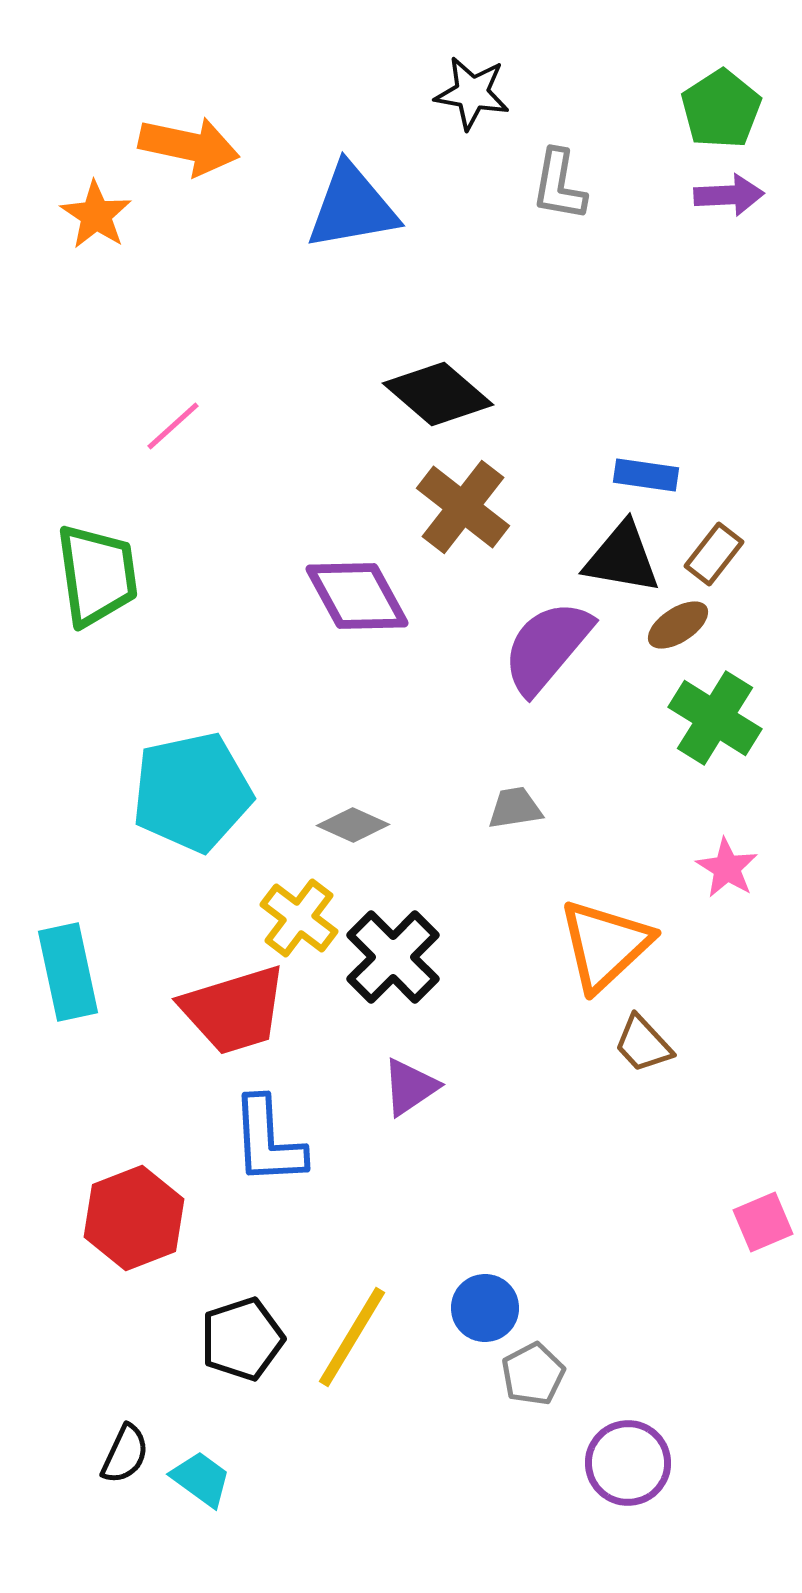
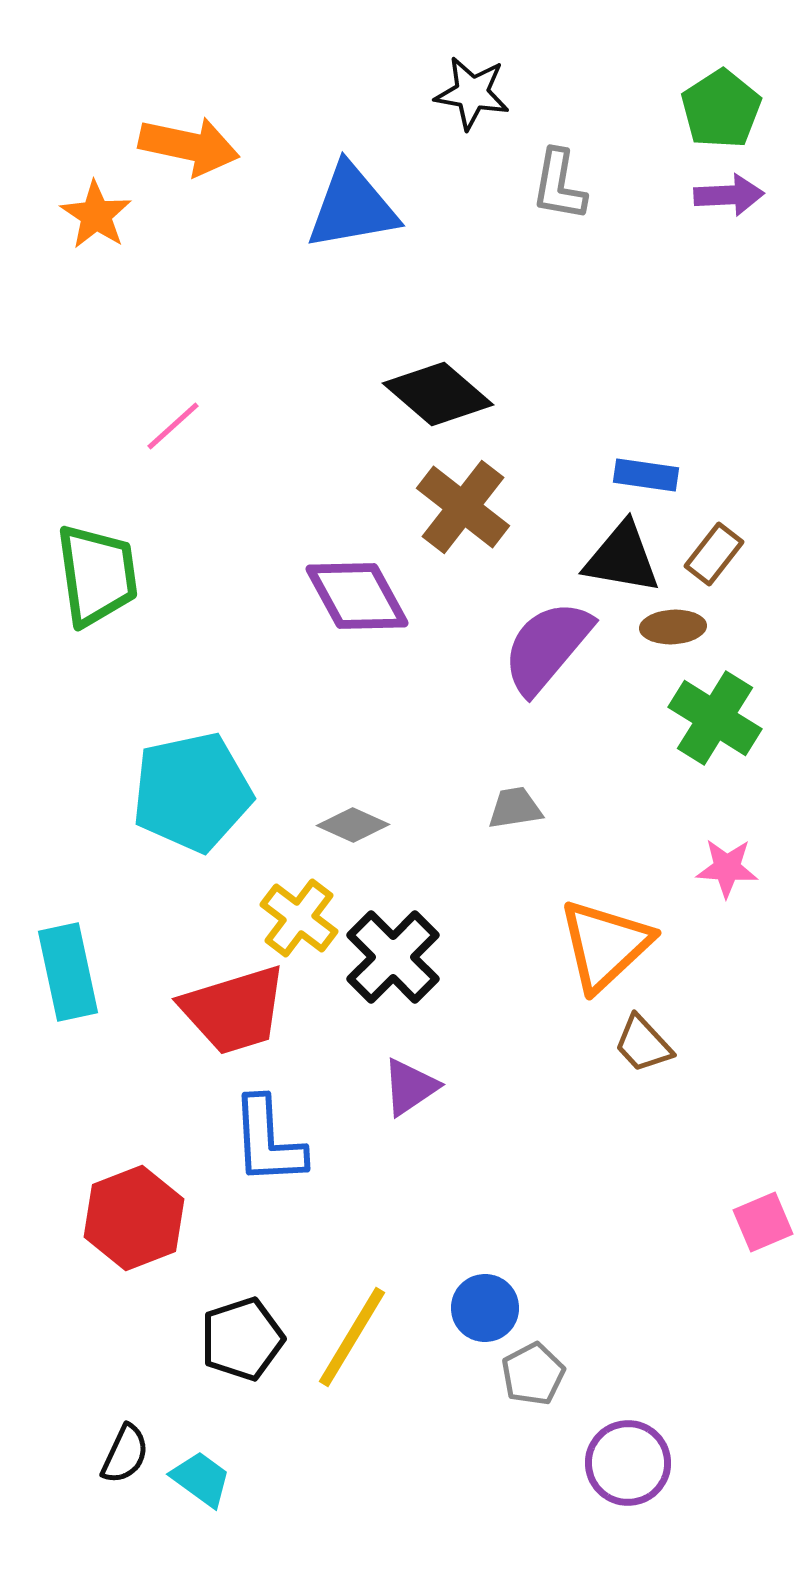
brown ellipse: moved 5 px left, 2 px down; rotated 30 degrees clockwise
pink star: rotated 28 degrees counterclockwise
